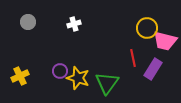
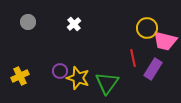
white cross: rotated 24 degrees counterclockwise
